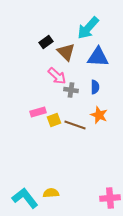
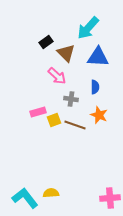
brown triangle: moved 1 px down
gray cross: moved 9 px down
